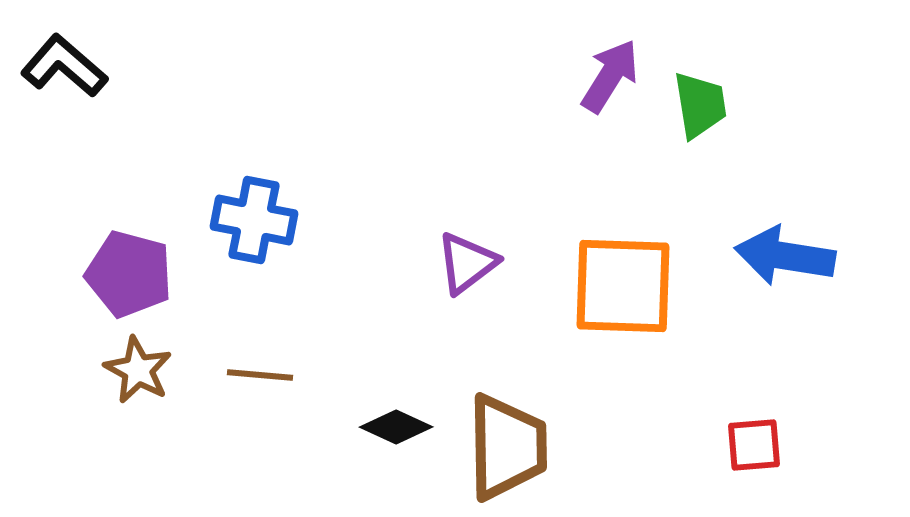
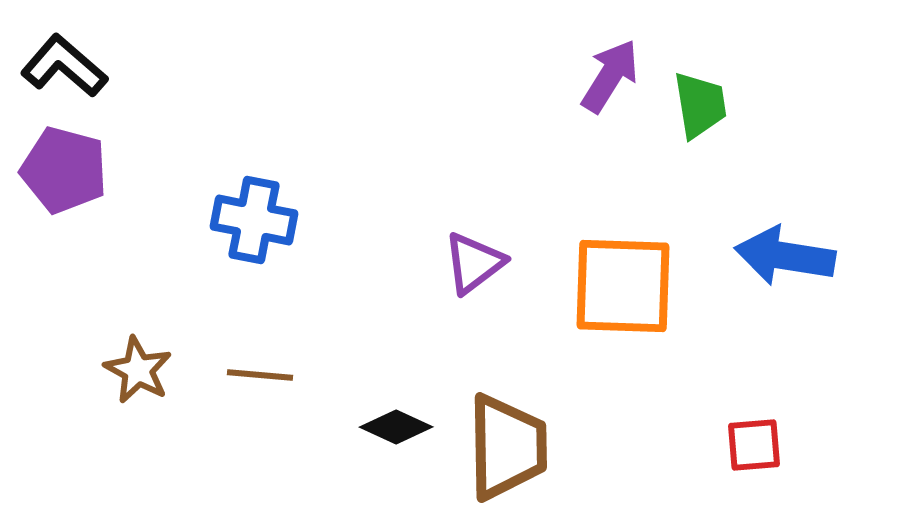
purple triangle: moved 7 px right
purple pentagon: moved 65 px left, 104 px up
